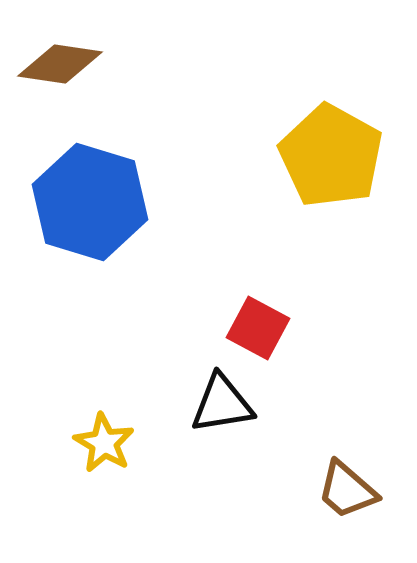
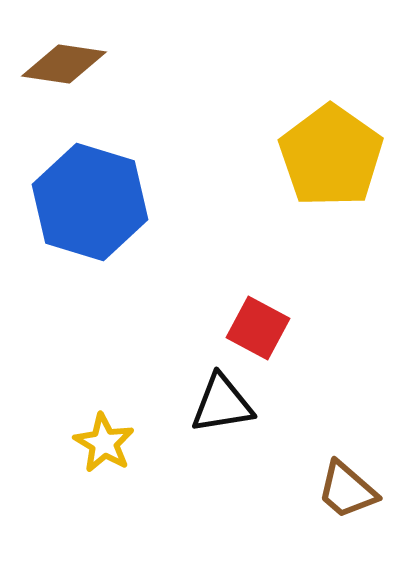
brown diamond: moved 4 px right
yellow pentagon: rotated 6 degrees clockwise
